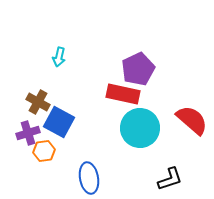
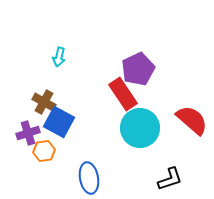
red rectangle: rotated 44 degrees clockwise
brown cross: moved 6 px right
